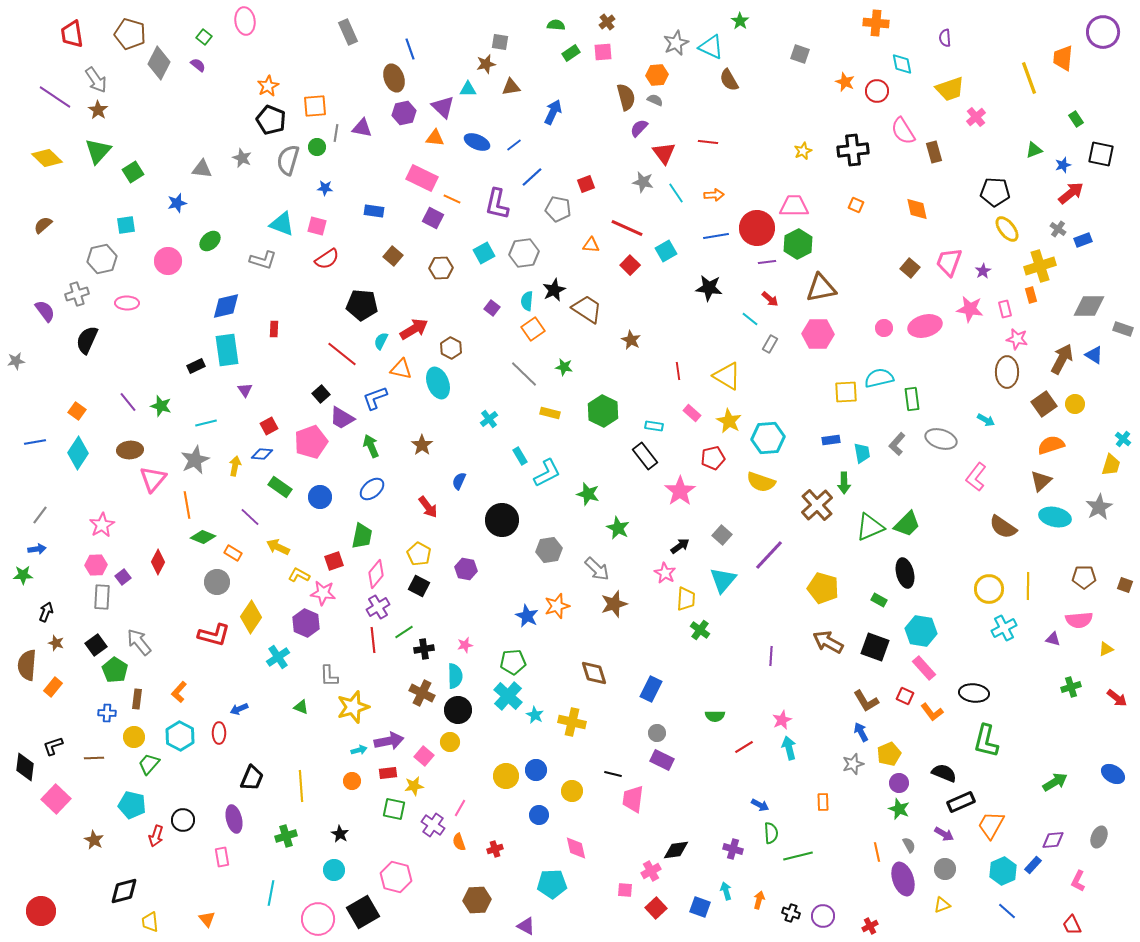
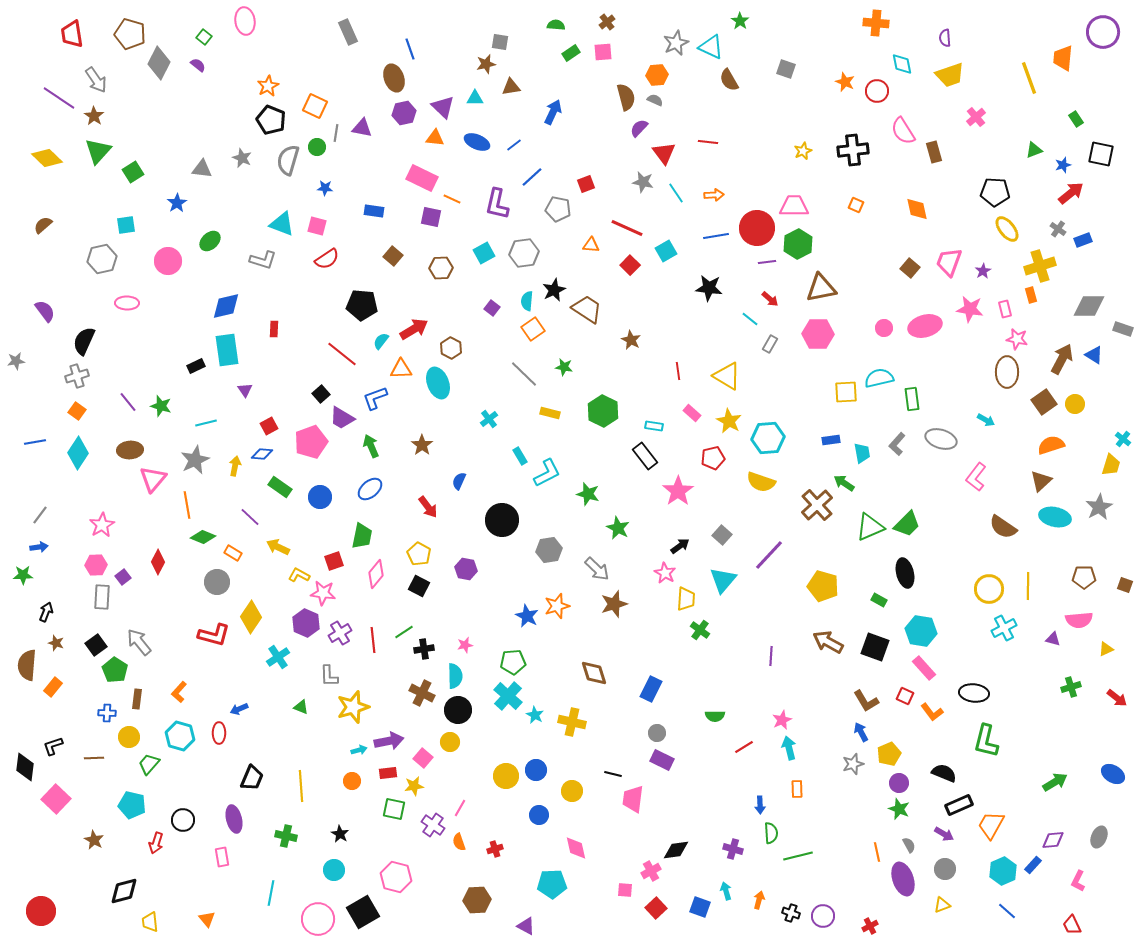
gray square at (800, 54): moved 14 px left, 15 px down
cyan triangle at (468, 89): moved 7 px right, 9 px down
yellow trapezoid at (950, 89): moved 14 px up
purple line at (55, 97): moved 4 px right, 1 px down
orange square at (315, 106): rotated 30 degrees clockwise
brown star at (98, 110): moved 4 px left, 6 px down
blue star at (177, 203): rotated 18 degrees counterclockwise
purple square at (433, 218): moved 2 px left, 1 px up; rotated 15 degrees counterclockwise
gray cross at (77, 294): moved 82 px down
black semicircle at (87, 340): moved 3 px left, 1 px down
cyan semicircle at (381, 341): rotated 12 degrees clockwise
orange triangle at (401, 369): rotated 15 degrees counterclockwise
brown square at (1044, 404): moved 2 px up
green arrow at (844, 483): rotated 125 degrees clockwise
blue ellipse at (372, 489): moved 2 px left
pink star at (680, 491): moved 2 px left
blue arrow at (37, 549): moved 2 px right, 2 px up
yellow pentagon at (823, 588): moved 2 px up
purple cross at (378, 607): moved 38 px left, 26 px down
cyan hexagon at (180, 736): rotated 12 degrees counterclockwise
yellow circle at (134, 737): moved 5 px left
pink square at (424, 756): moved 1 px left, 2 px down
orange rectangle at (823, 802): moved 26 px left, 13 px up
black rectangle at (961, 802): moved 2 px left, 3 px down
blue arrow at (760, 805): rotated 60 degrees clockwise
red arrow at (156, 836): moved 7 px down
green cross at (286, 836): rotated 30 degrees clockwise
